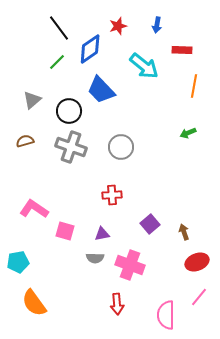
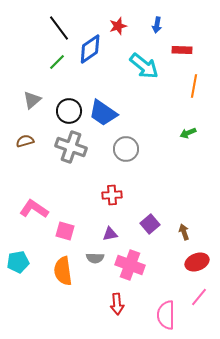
blue trapezoid: moved 2 px right, 23 px down; rotated 12 degrees counterclockwise
gray circle: moved 5 px right, 2 px down
purple triangle: moved 8 px right
orange semicircle: moved 29 px right, 32 px up; rotated 28 degrees clockwise
